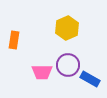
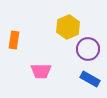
yellow hexagon: moved 1 px right, 1 px up
purple circle: moved 20 px right, 16 px up
pink trapezoid: moved 1 px left, 1 px up
